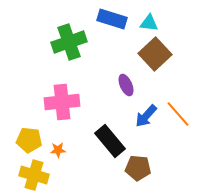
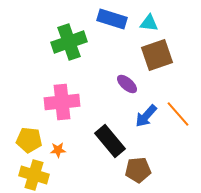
brown square: moved 2 px right, 1 px down; rotated 24 degrees clockwise
purple ellipse: moved 1 px right, 1 px up; rotated 25 degrees counterclockwise
brown pentagon: moved 2 px down; rotated 10 degrees counterclockwise
